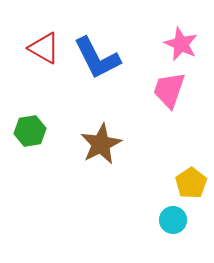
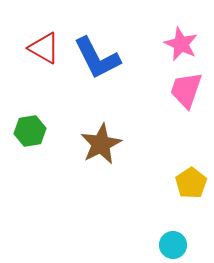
pink trapezoid: moved 17 px right
cyan circle: moved 25 px down
